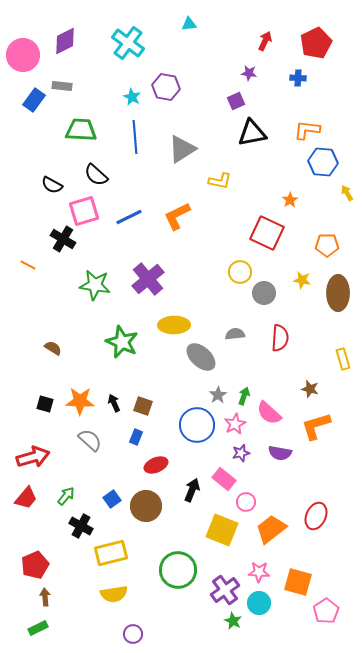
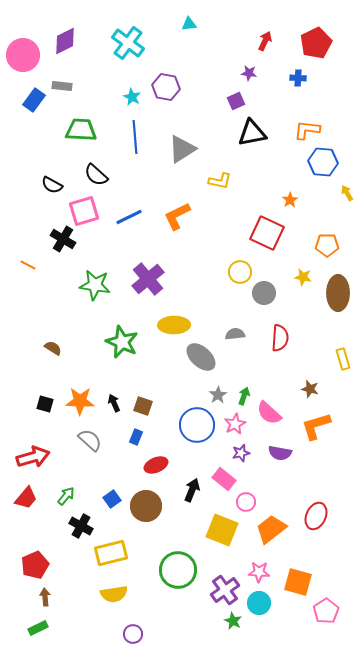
yellow star at (302, 280): moved 1 px right, 3 px up
